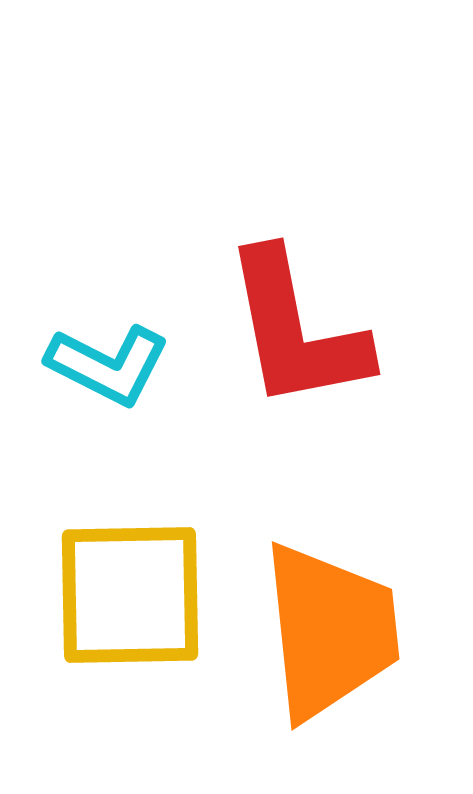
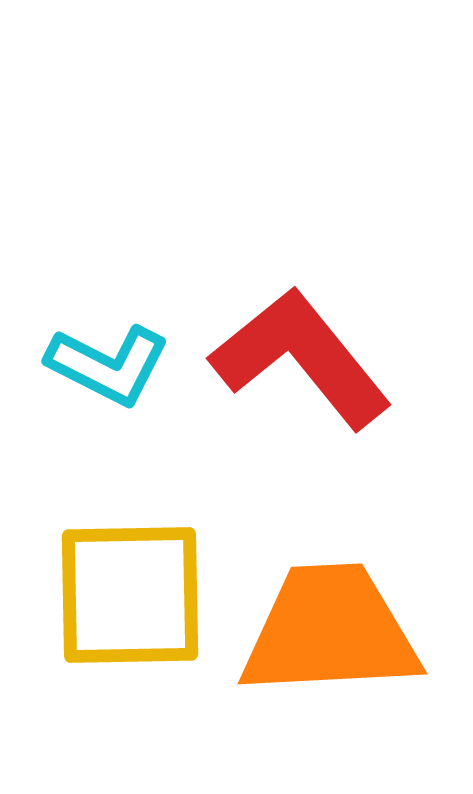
red L-shape: moved 5 px right, 28 px down; rotated 152 degrees clockwise
orange trapezoid: rotated 87 degrees counterclockwise
